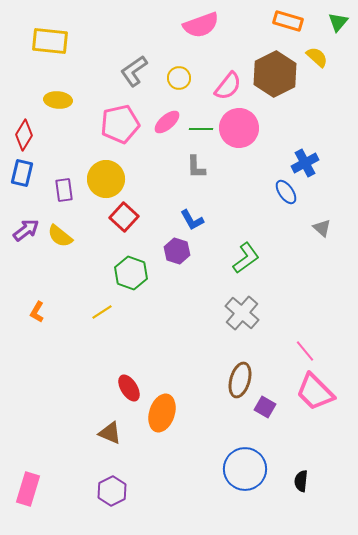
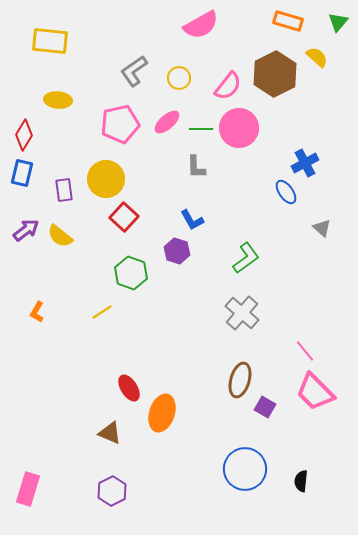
pink semicircle at (201, 25): rotated 9 degrees counterclockwise
